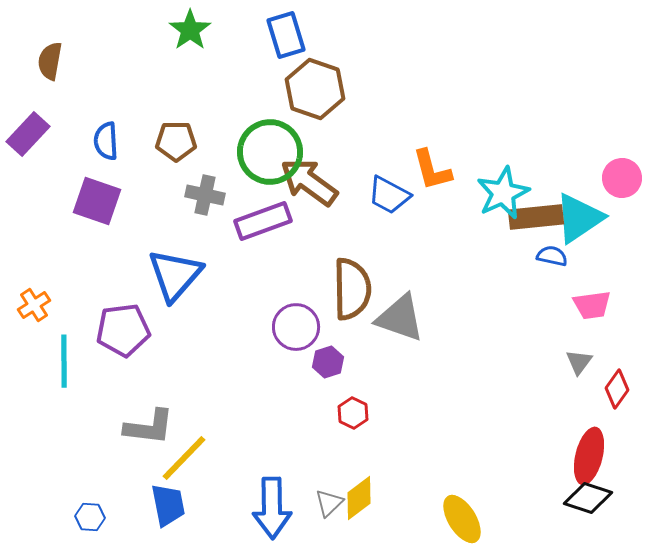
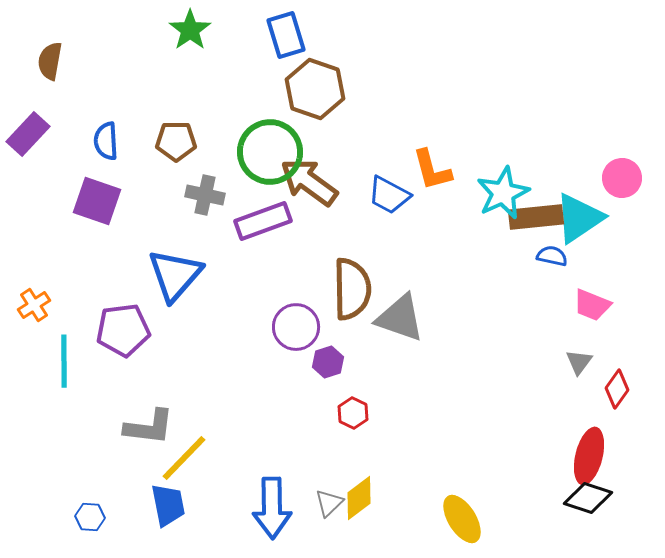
pink trapezoid at (592, 305): rotated 30 degrees clockwise
